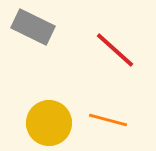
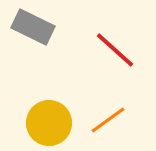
orange line: rotated 51 degrees counterclockwise
